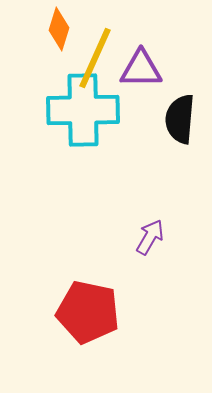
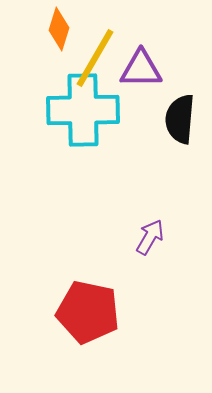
yellow line: rotated 6 degrees clockwise
